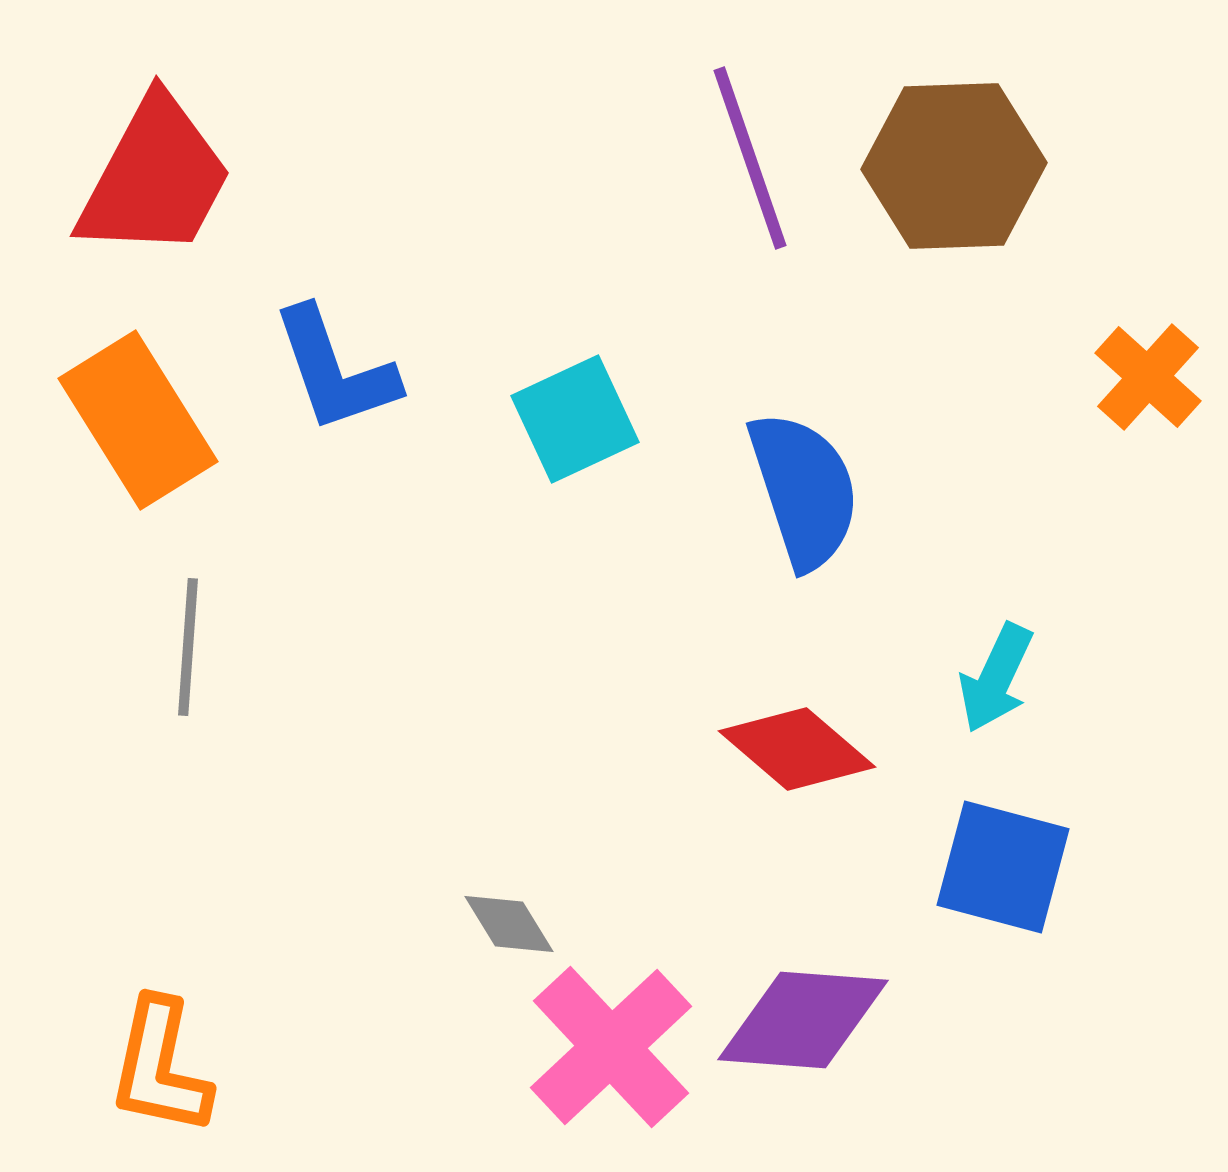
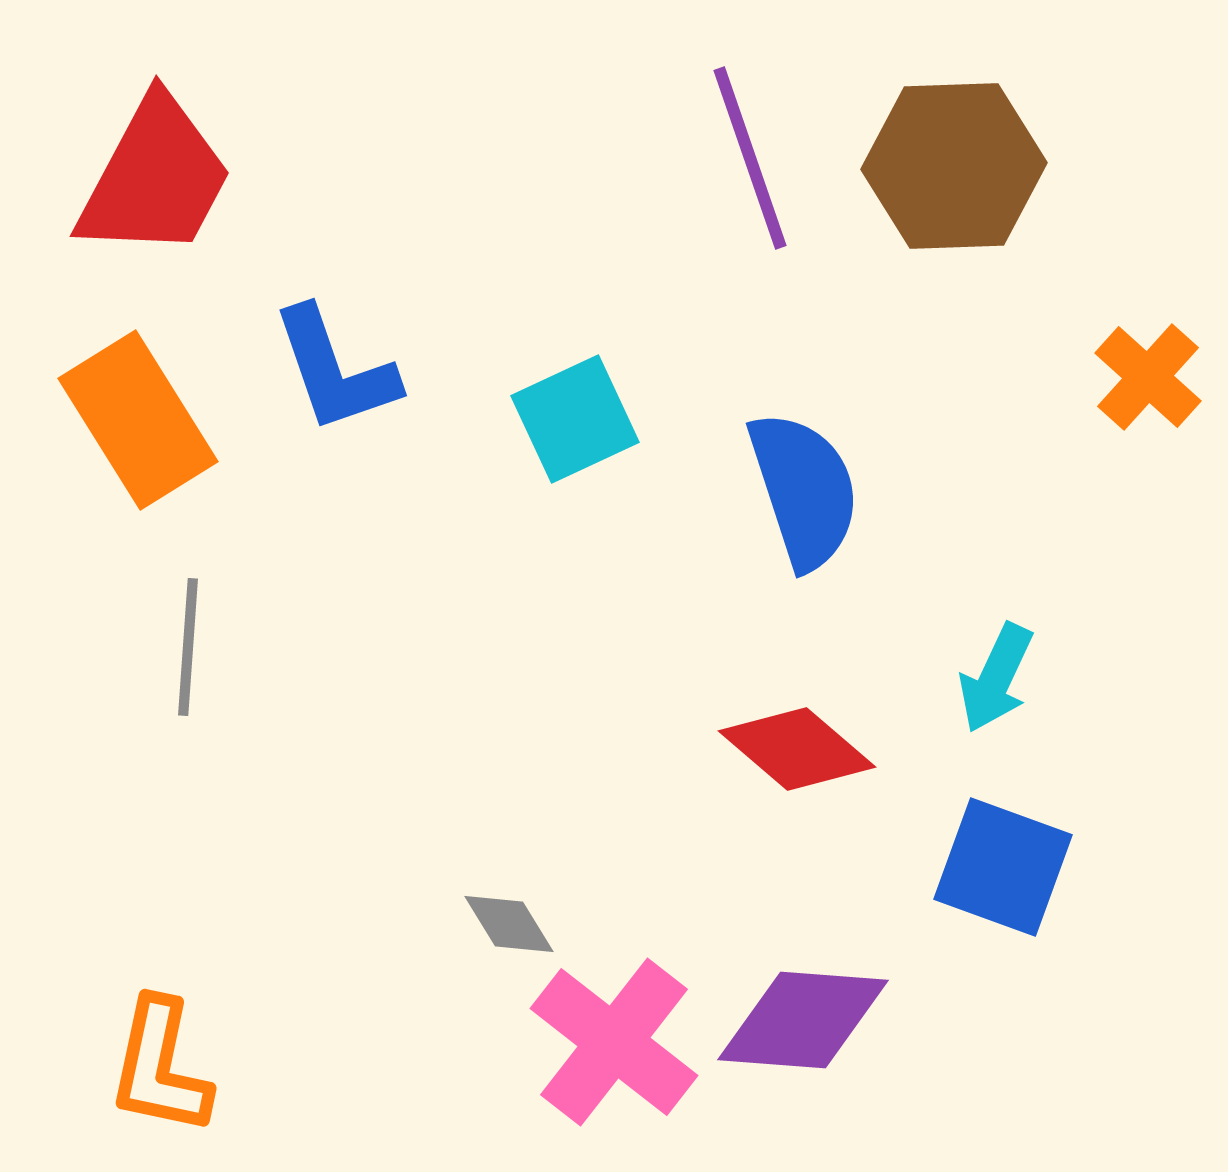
blue square: rotated 5 degrees clockwise
pink cross: moved 3 px right, 5 px up; rotated 9 degrees counterclockwise
